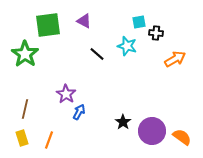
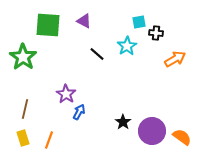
green square: rotated 12 degrees clockwise
cyan star: rotated 24 degrees clockwise
green star: moved 2 px left, 3 px down
yellow rectangle: moved 1 px right
